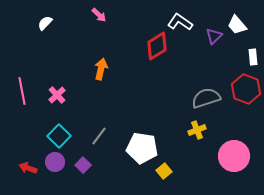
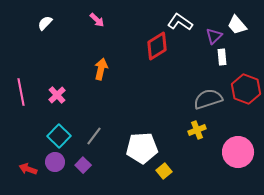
pink arrow: moved 2 px left, 5 px down
white rectangle: moved 31 px left
pink line: moved 1 px left, 1 px down
gray semicircle: moved 2 px right, 1 px down
gray line: moved 5 px left
white pentagon: rotated 12 degrees counterclockwise
pink circle: moved 4 px right, 4 px up
red arrow: moved 1 px down
